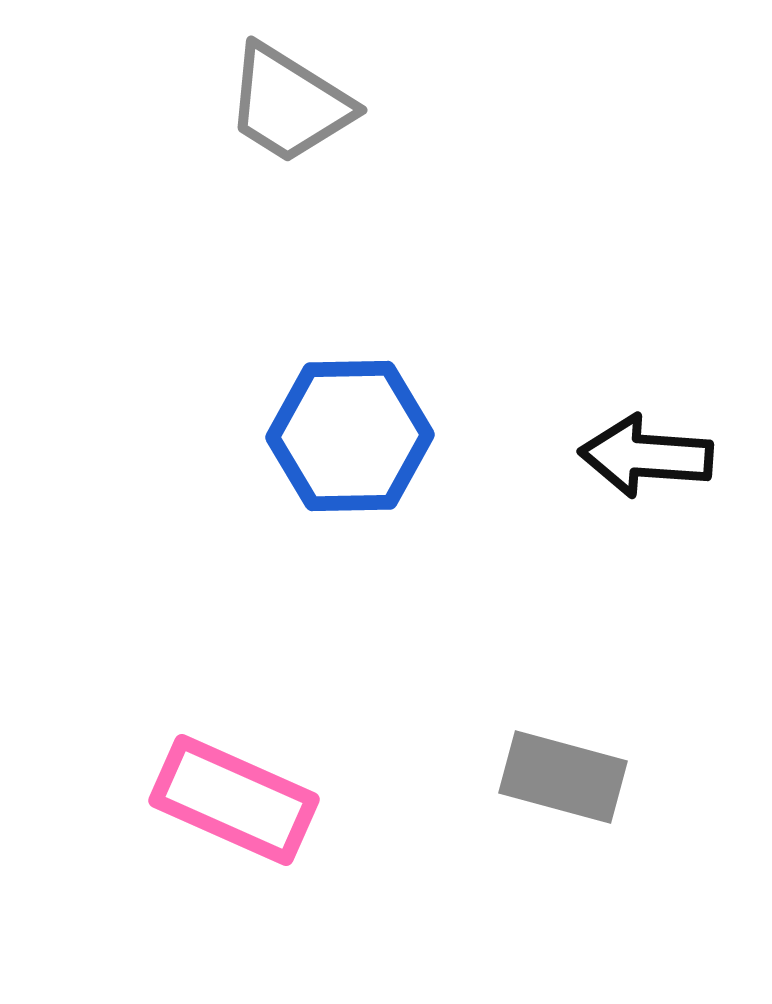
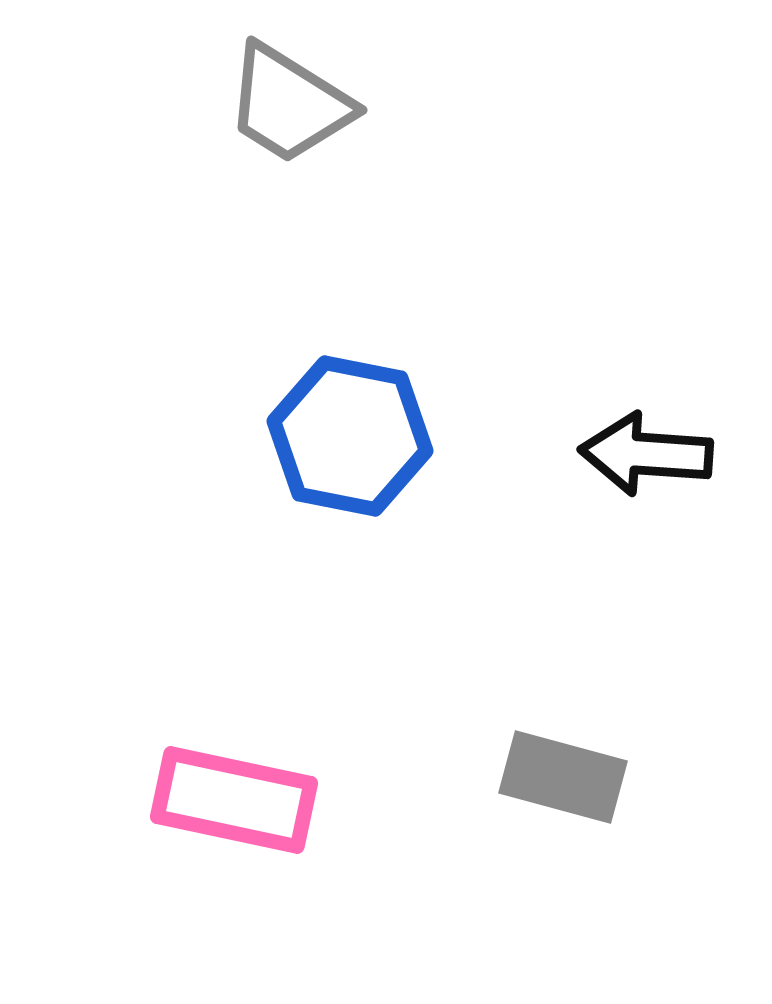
blue hexagon: rotated 12 degrees clockwise
black arrow: moved 2 px up
pink rectangle: rotated 12 degrees counterclockwise
